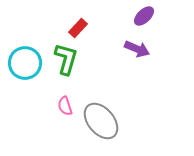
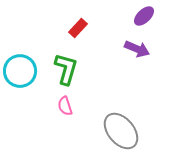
green L-shape: moved 10 px down
cyan circle: moved 5 px left, 8 px down
gray ellipse: moved 20 px right, 10 px down
